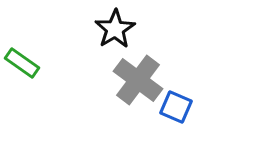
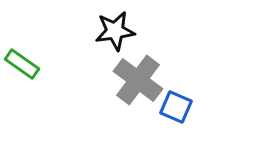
black star: moved 2 px down; rotated 24 degrees clockwise
green rectangle: moved 1 px down
